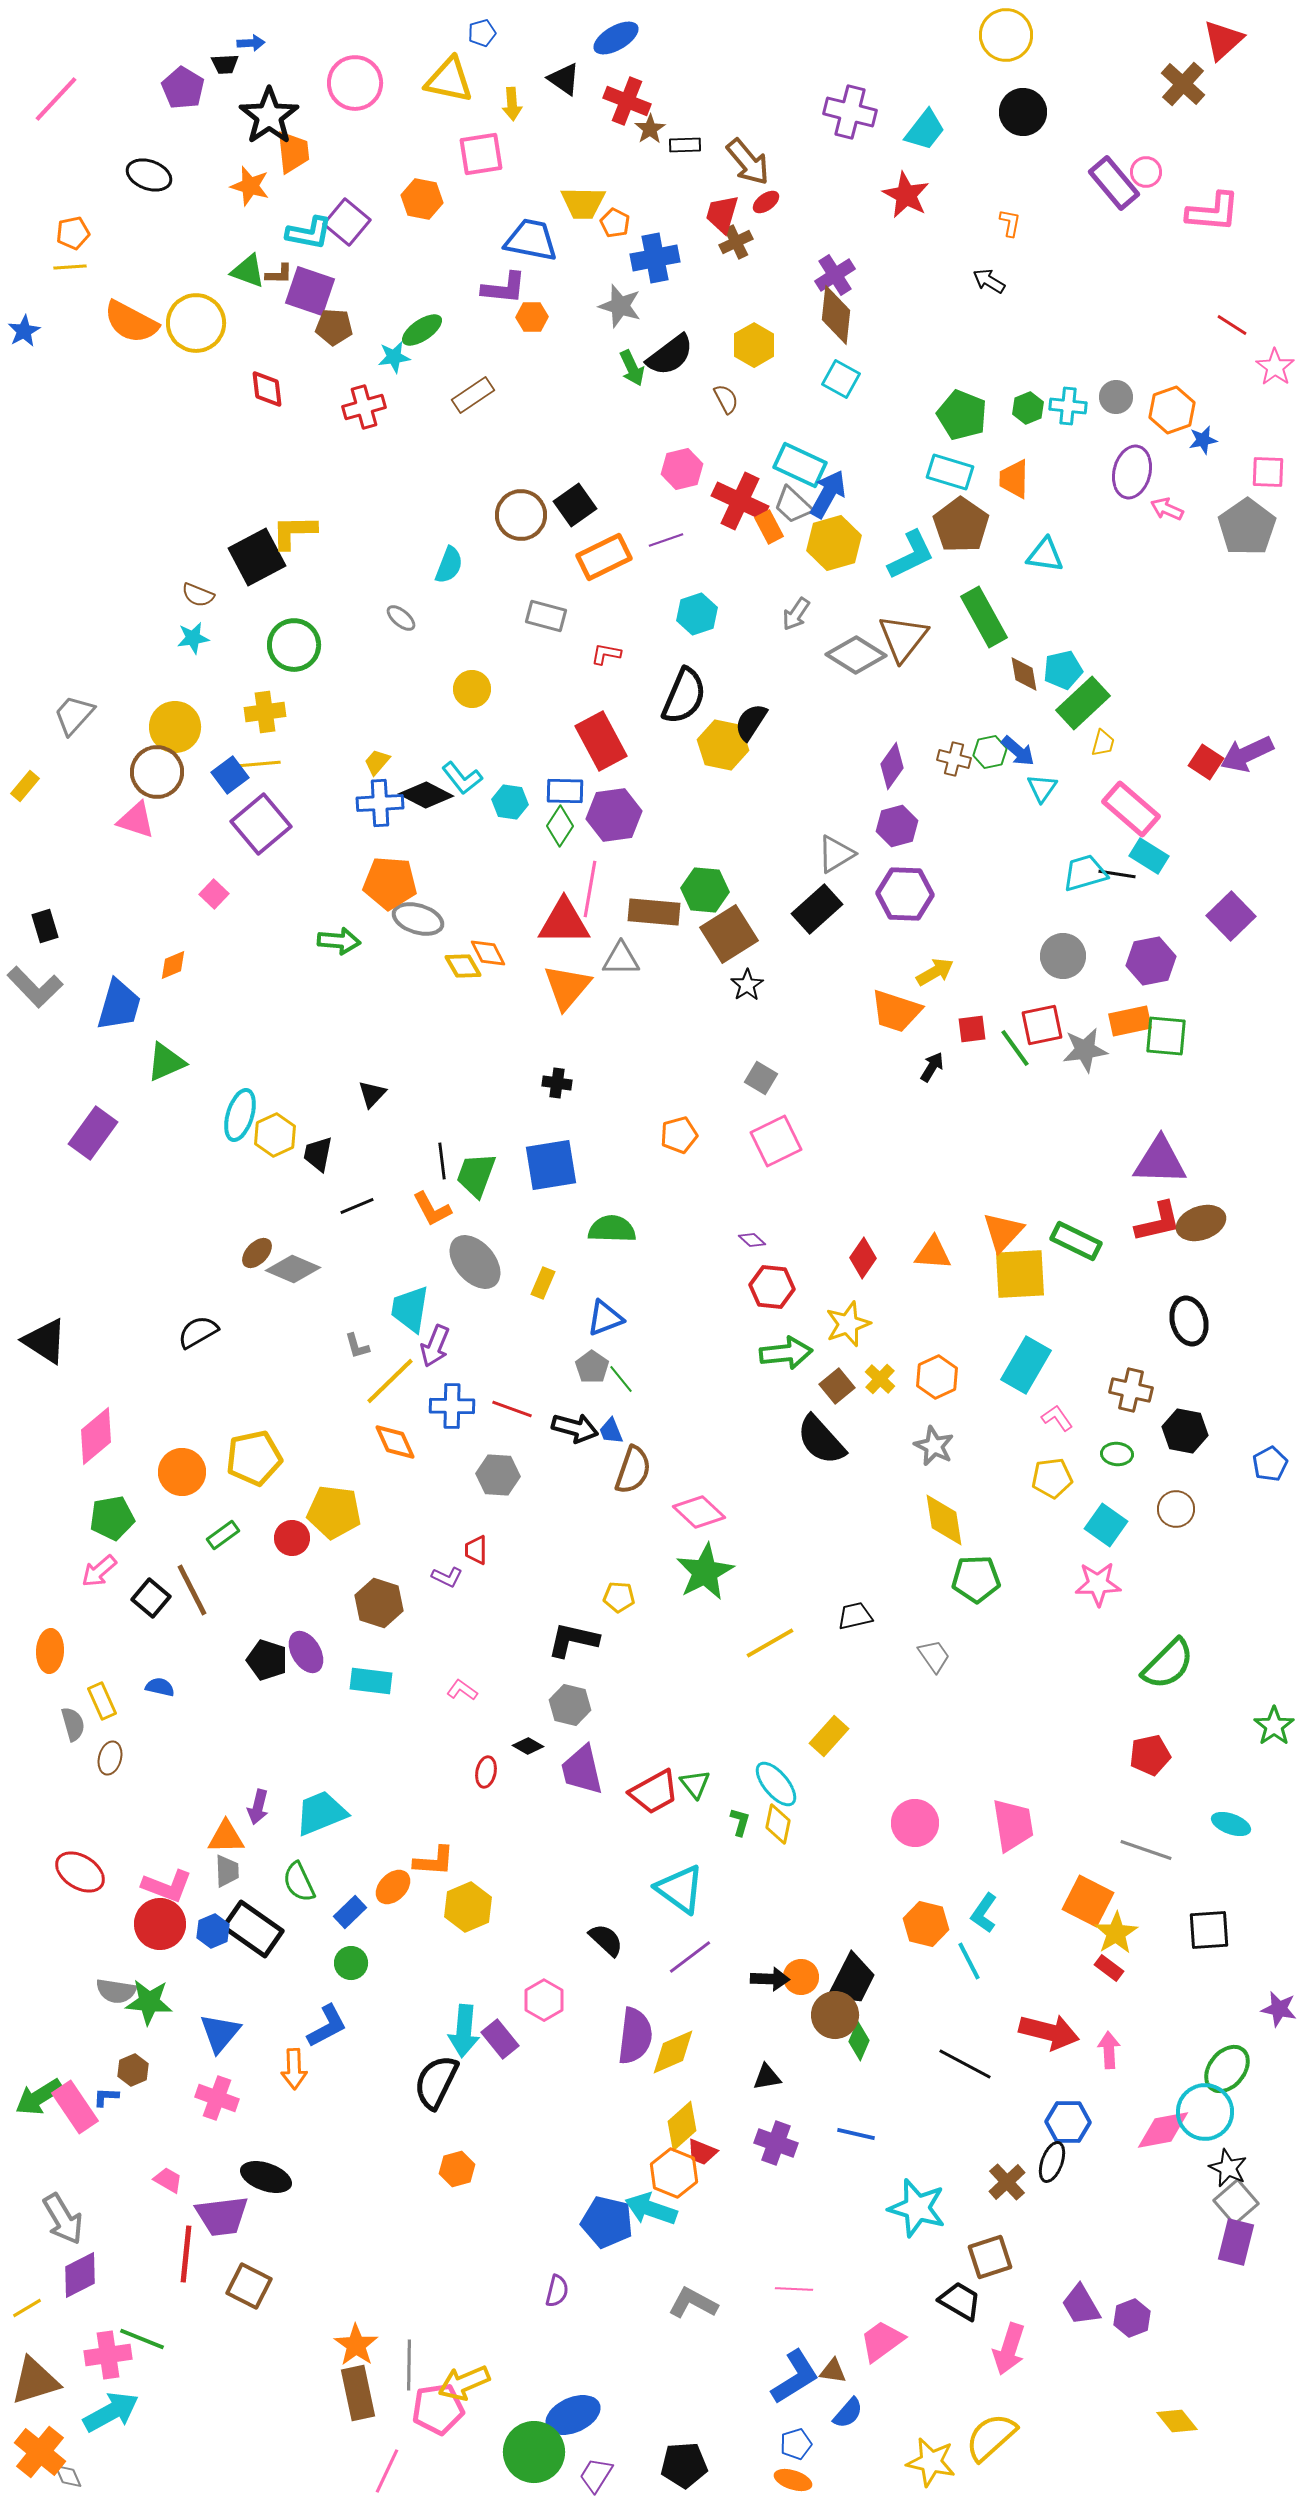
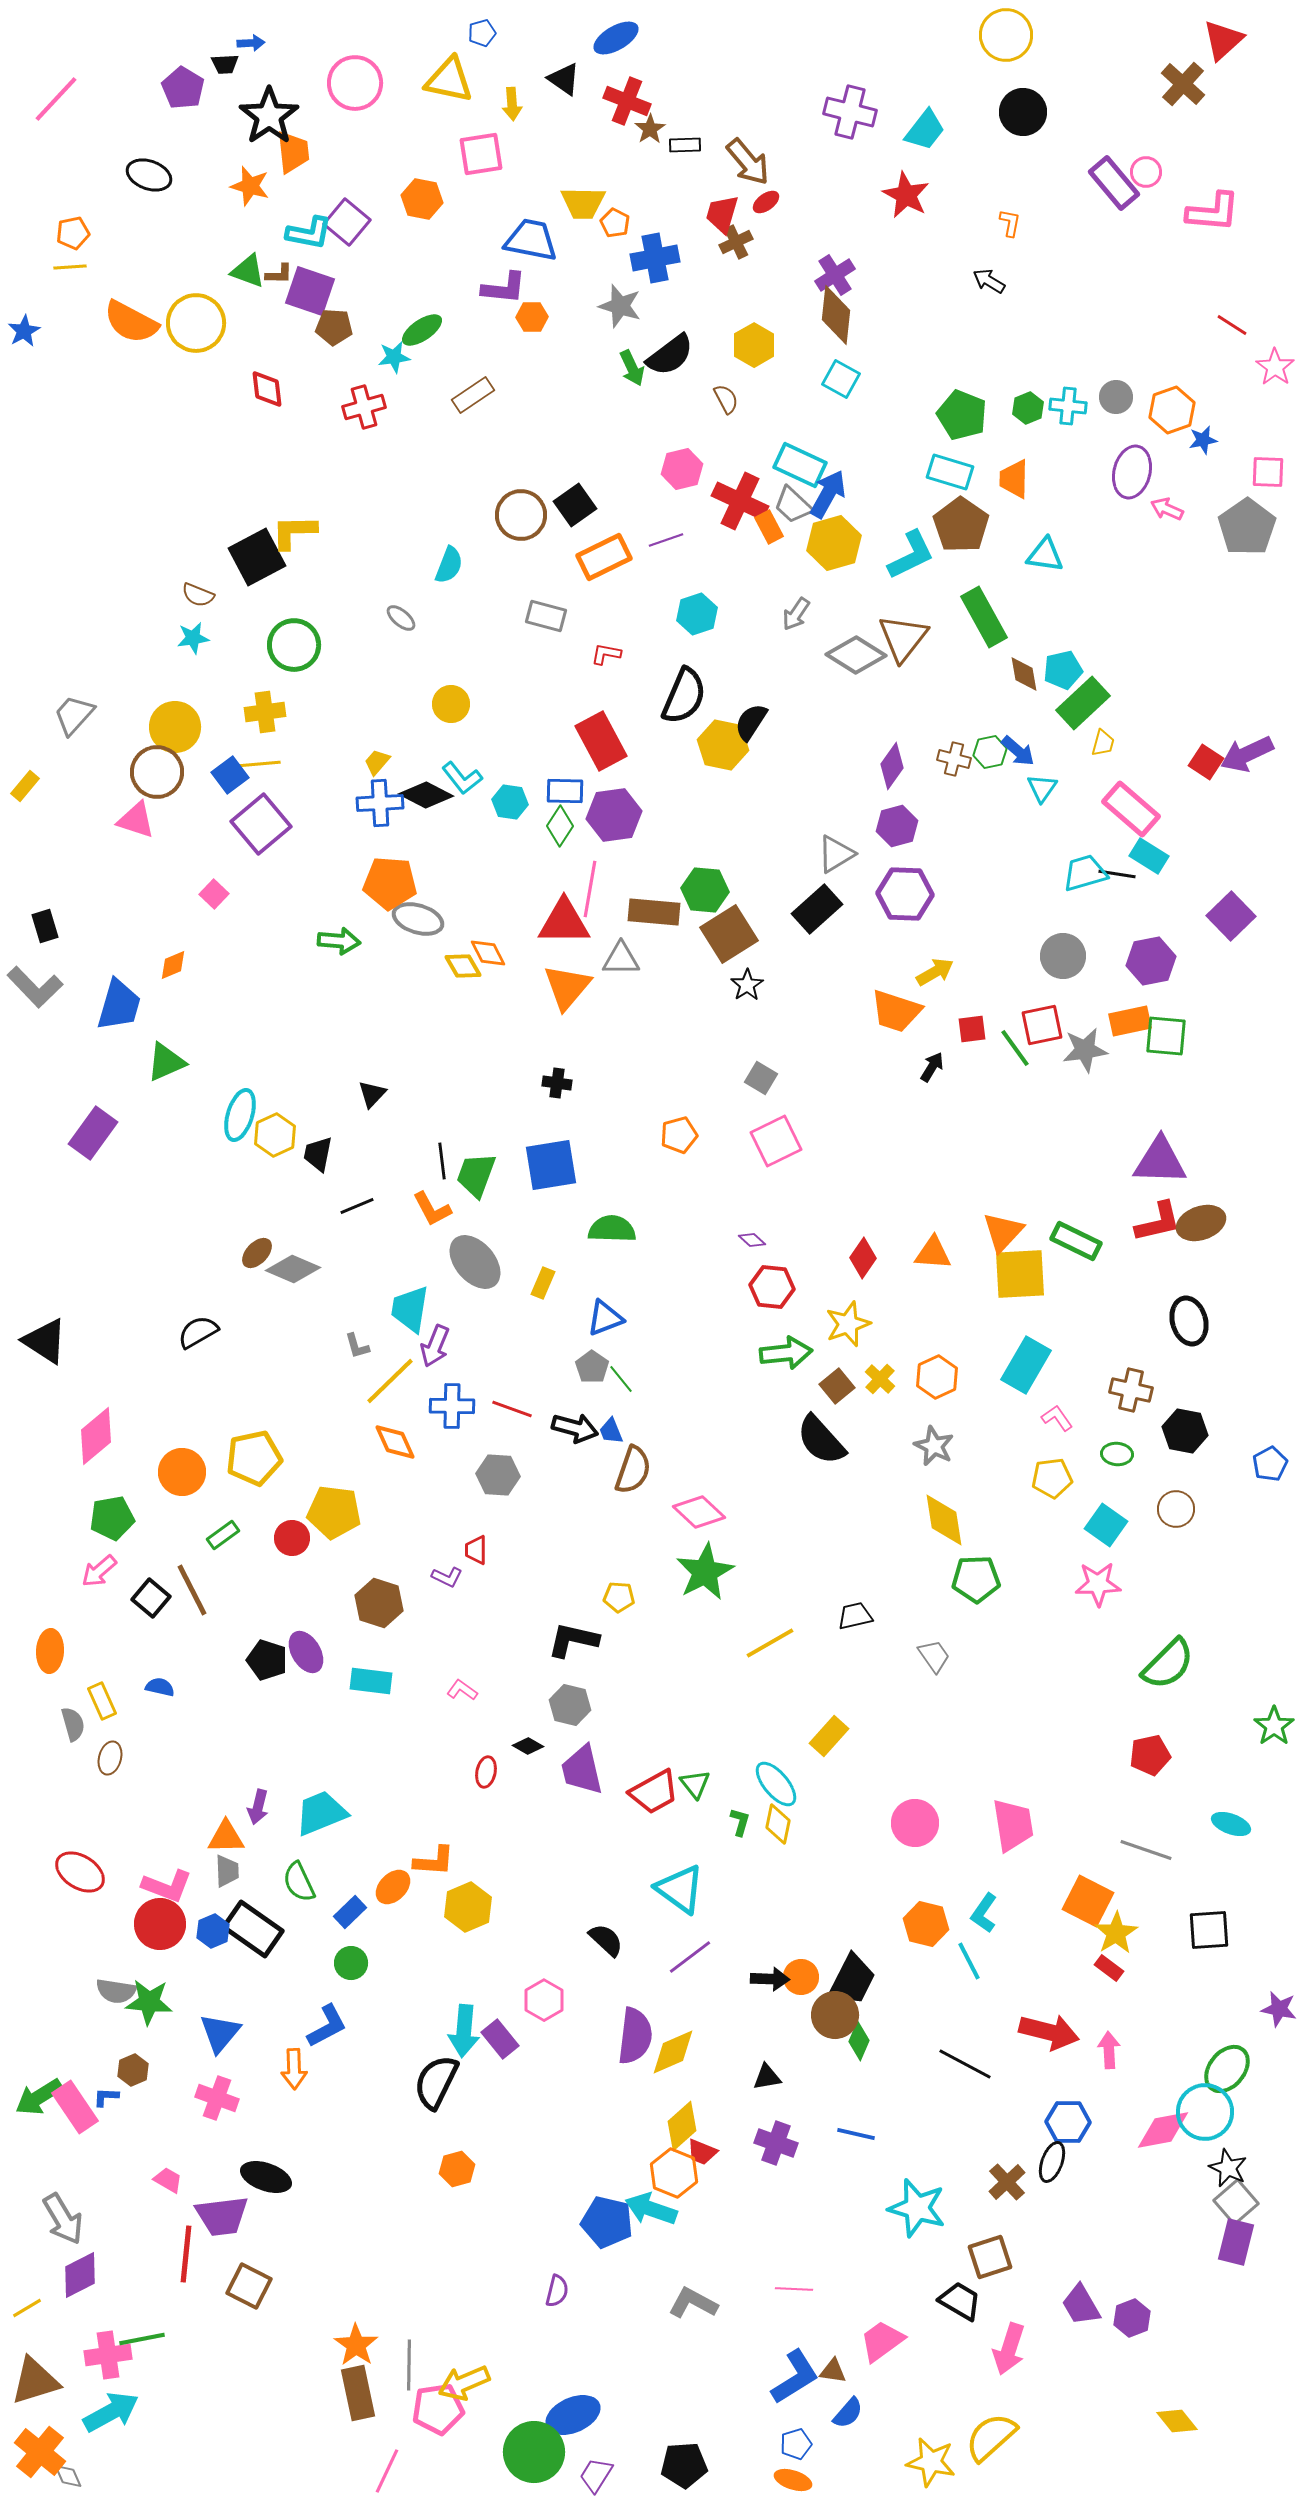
yellow circle at (472, 689): moved 21 px left, 15 px down
green line at (142, 2339): rotated 33 degrees counterclockwise
